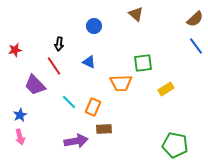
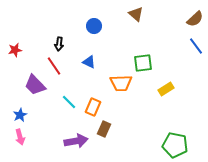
brown rectangle: rotated 63 degrees counterclockwise
